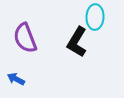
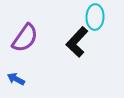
purple semicircle: rotated 124 degrees counterclockwise
black L-shape: rotated 12 degrees clockwise
